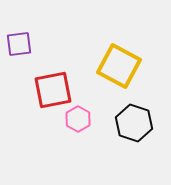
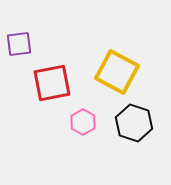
yellow square: moved 2 px left, 6 px down
red square: moved 1 px left, 7 px up
pink hexagon: moved 5 px right, 3 px down
